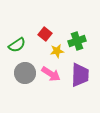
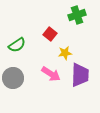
red square: moved 5 px right
green cross: moved 26 px up
yellow star: moved 8 px right, 2 px down
gray circle: moved 12 px left, 5 px down
